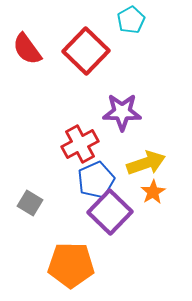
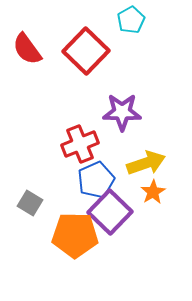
red cross: rotated 6 degrees clockwise
orange pentagon: moved 4 px right, 30 px up
